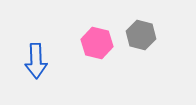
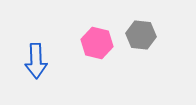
gray hexagon: rotated 8 degrees counterclockwise
